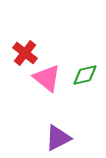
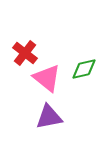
green diamond: moved 1 px left, 6 px up
purple triangle: moved 9 px left, 21 px up; rotated 16 degrees clockwise
